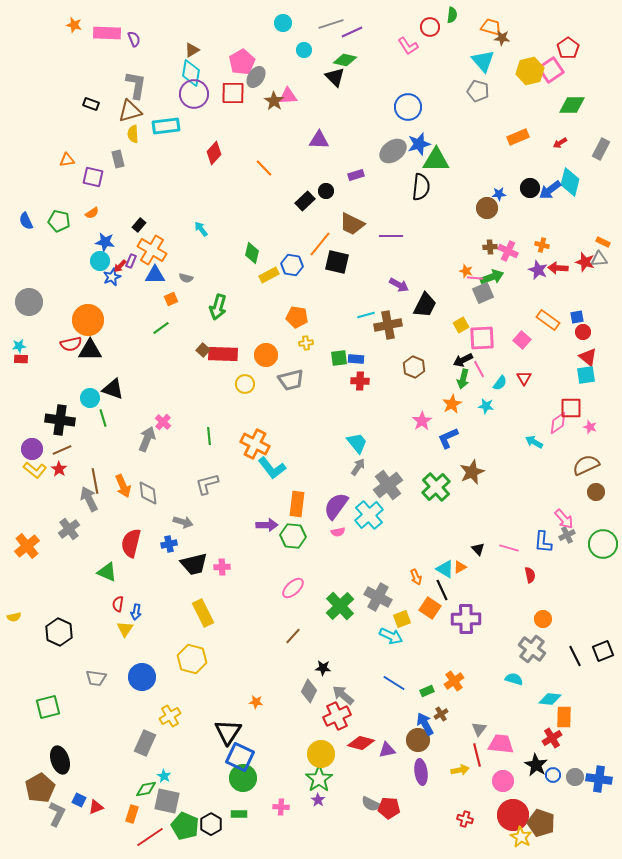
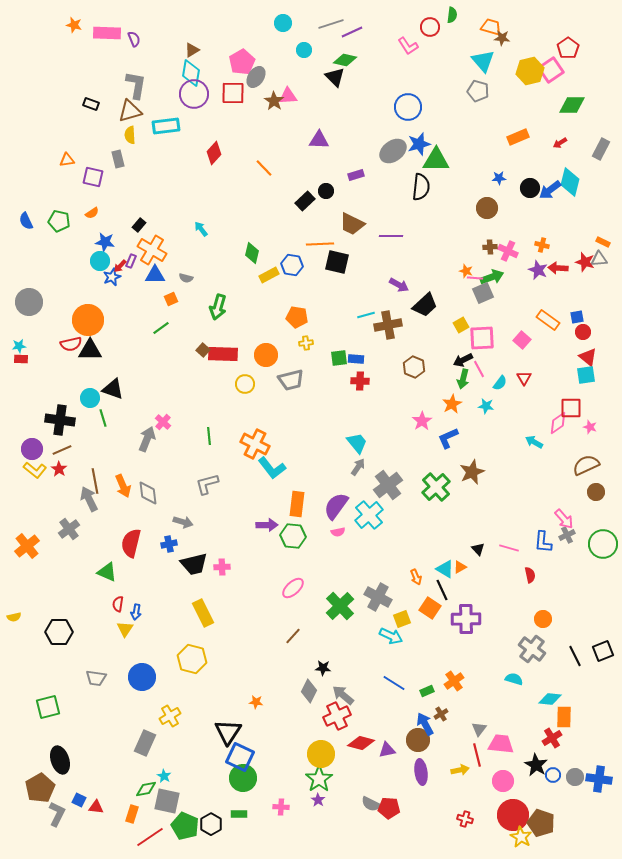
yellow semicircle at (133, 134): moved 3 px left, 1 px down
blue star at (499, 194): moved 16 px up
orange line at (320, 244): rotated 48 degrees clockwise
black trapezoid at (425, 305): rotated 20 degrees clockwise
black hexagon at (59, 632): rotated 24 degrees counterclockwise
red triangle at (96, 807): rotated 28 degrees clockwise
